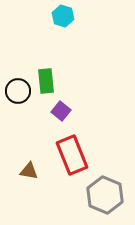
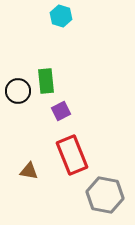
cyan hexagon: moved 2 px left
purple square: rotated 24 degrees clockwise
gray hexagon: rotated 12 degrees counterclockwise
